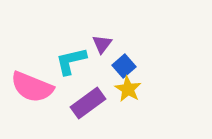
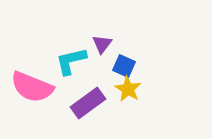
blue square: rotated 25 degrees counterclockwise
